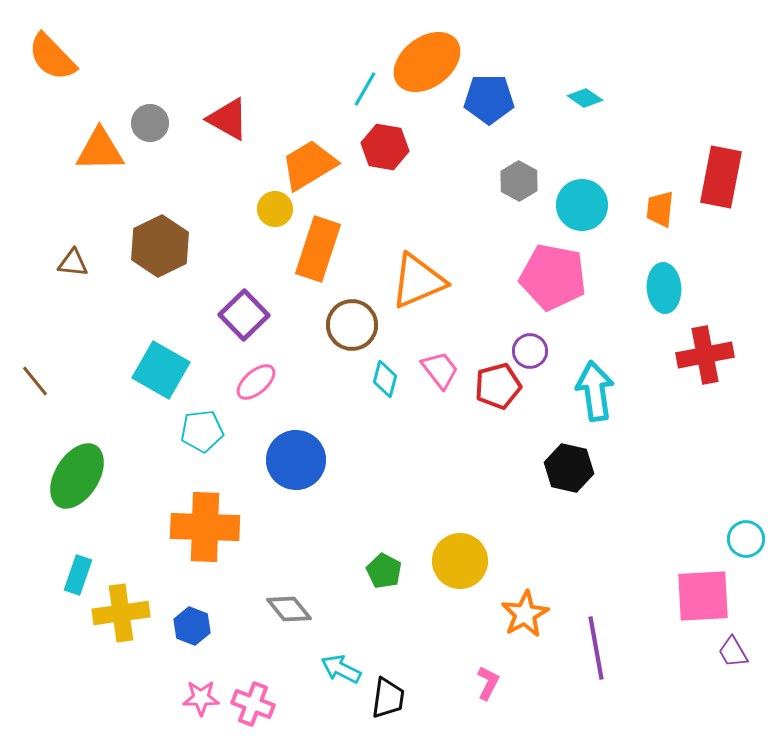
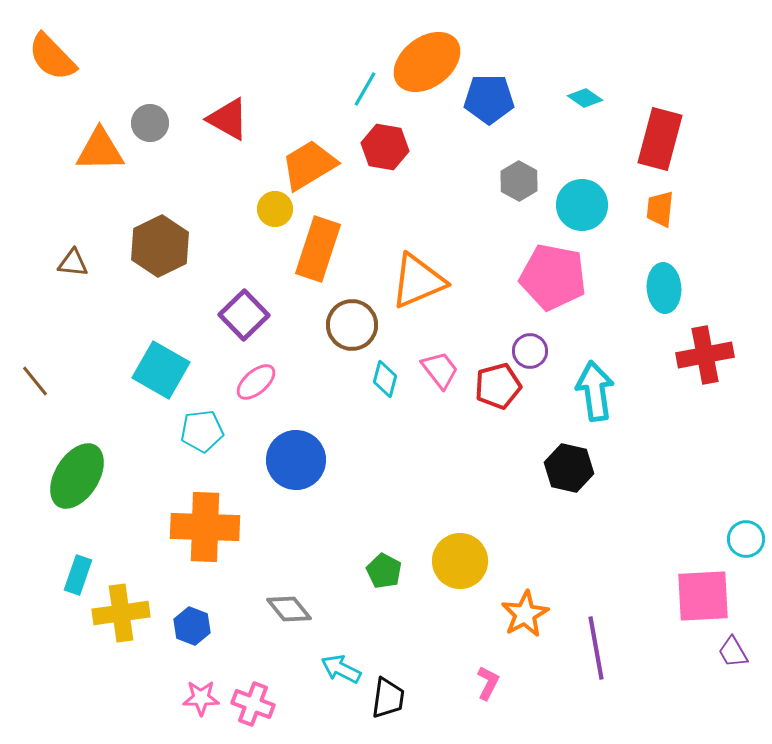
red rectangle at (721, 177): moved 61 px left, 38 px up; rotated 4 degrees clockwise
